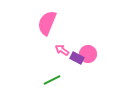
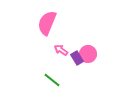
pink arrow: moved 1 px left
purple rectangle: rotated 32 degrees clockwise
green line: rotated 66 degrees clockwise
